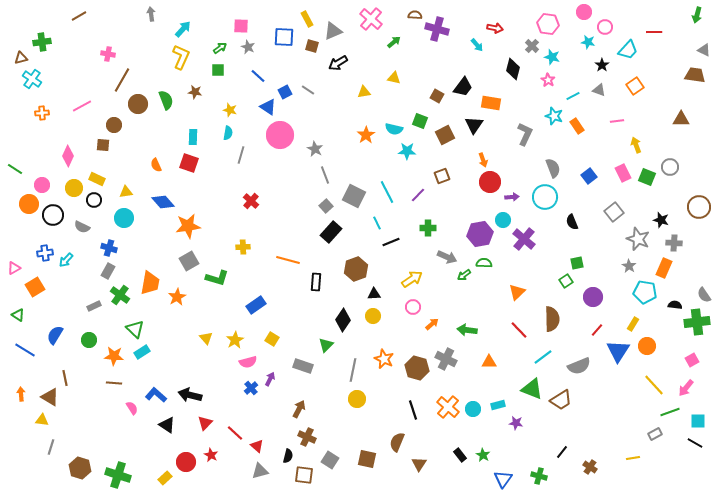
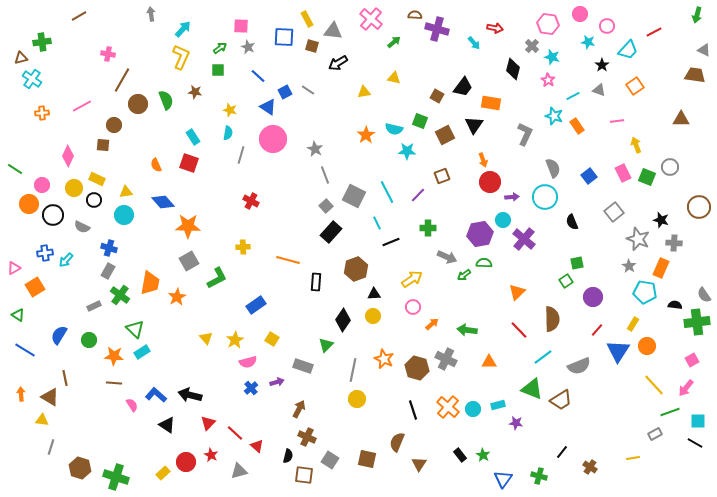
pink circle at (584, 12): moved 4 px left, 2 px down
pink circle at (605, 27): moved 2 px right, 1 px up
gray triangle at (333, 31): rotated 30 degrees clockwise
red line at (654, 32): rotated 28 degrees counterclockwise
cyan arrow at (477, 45): moved 3 px left, 2 px up
pink circle at (280, 135): moved 7 px left, 4 px down
cyan rectangle at (193, 137): rotated 35 degrees counterclockwise
red cross at (251, 201): rotated 14 degrees counterclockwise
cyan circle at (124, 218): moved 3 px up
orange star at (188, 226): rotated 10 degrees clockwise
orange rectangle at (664, 268): moved 3 px left
green L-shape at (217, 278): rotated 45 degrees counterclockwise
blue semicircle at (55, 335): moved 4 px right
purple arrow at (270, 379): moved 7 px right, 3 px down; rotated 48 degrees clockwise
pink semicircle at (132, 408): moved 3 px up
red triangle at (205, 423): moved 3 px right
gray triangle at (260, 471): moved 21 px left
green cross at (118, 475): moved 2 px left, 2 px down
yellow rectangle at (165, 478): moved 2 px left, 5 px up
